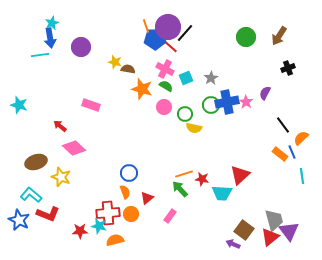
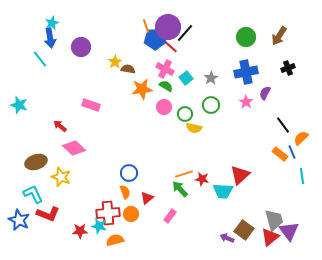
cyan line at (40, 55): moved 4 px down; rotated 60 degrees clockwise
yellow star at (115, 62): rotated 24 degrees clockwise
cyan square at (186, 78): rotated 16 degrees counterclockwise
orange star at (142, 89): rotated 25 degrees counterclockwise
blue cross at (227, 102): moved 19 px right, 30 px up
cyan trapezoid at (222, 193): moved 1 px right, 2 px up
cyan L-shape at (31, 195): moved 2 px right, 1 px up; rotated 25 degrees clockwise
purple arrow at (233, 244): moved 6 px left, 6 px up
